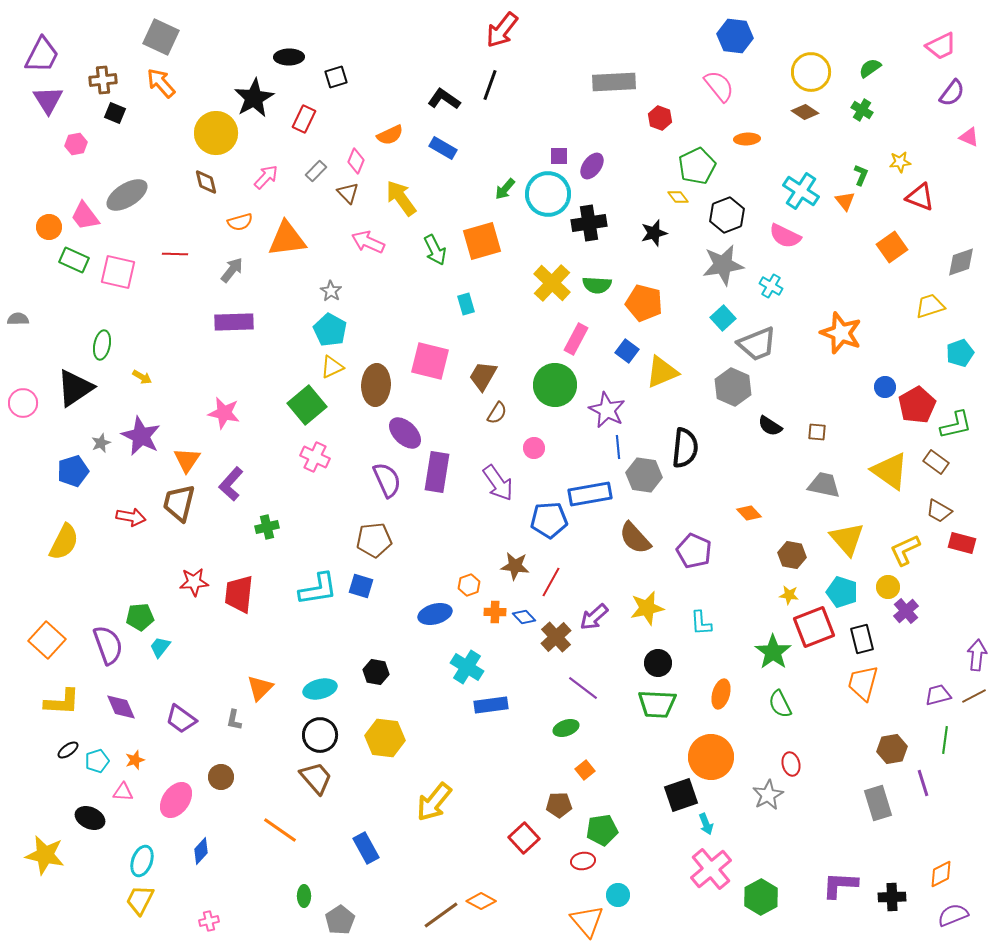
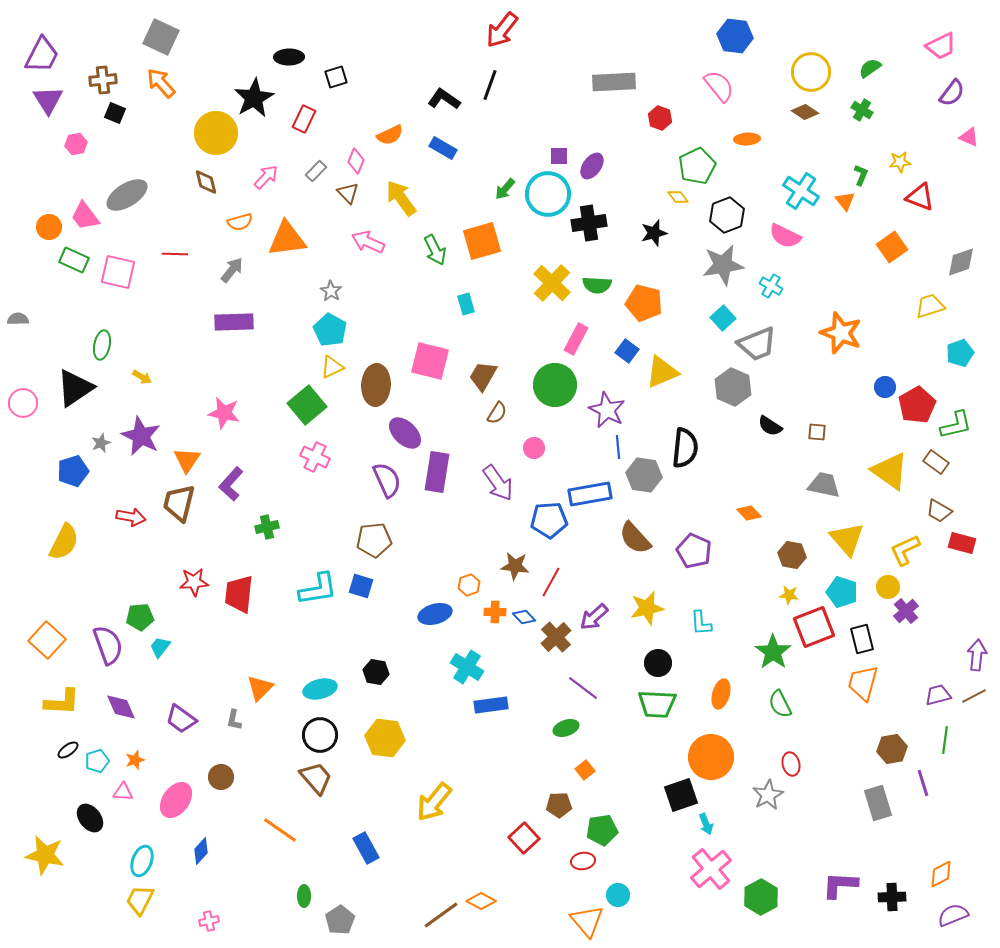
black ellipse at (90, 818): rotated 28 degrees clockwise
